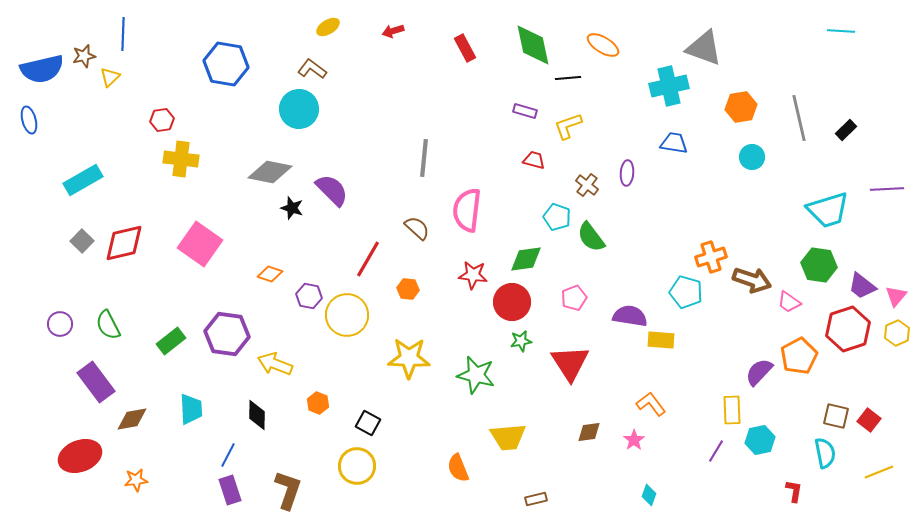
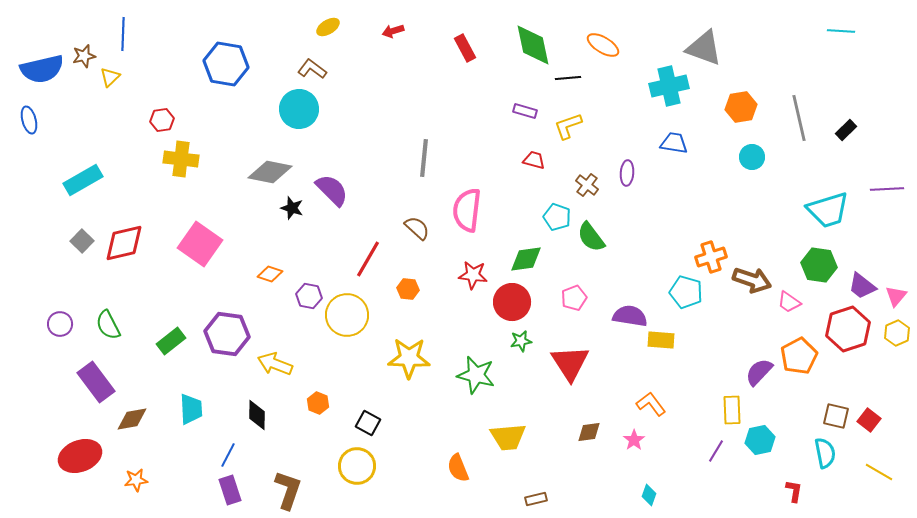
yellow line at (879, 472): rotated 52 degrees clockwise
